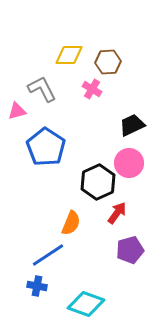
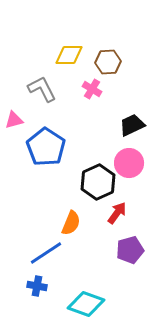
pink triangle: moved 3 px left, 9 px down
blue line: moved 2 px left, 2 px up
